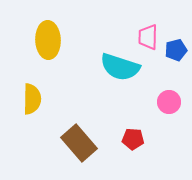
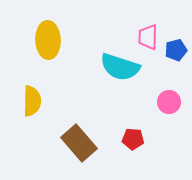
yellow semicircle: moved 2 px down
